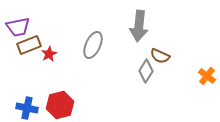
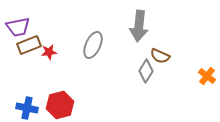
red star: moved 2 px up; rotated 21 degrees clockwise
